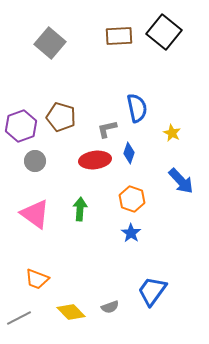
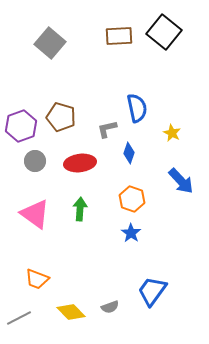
red ellipse: moved 15 px left, 3 px down
